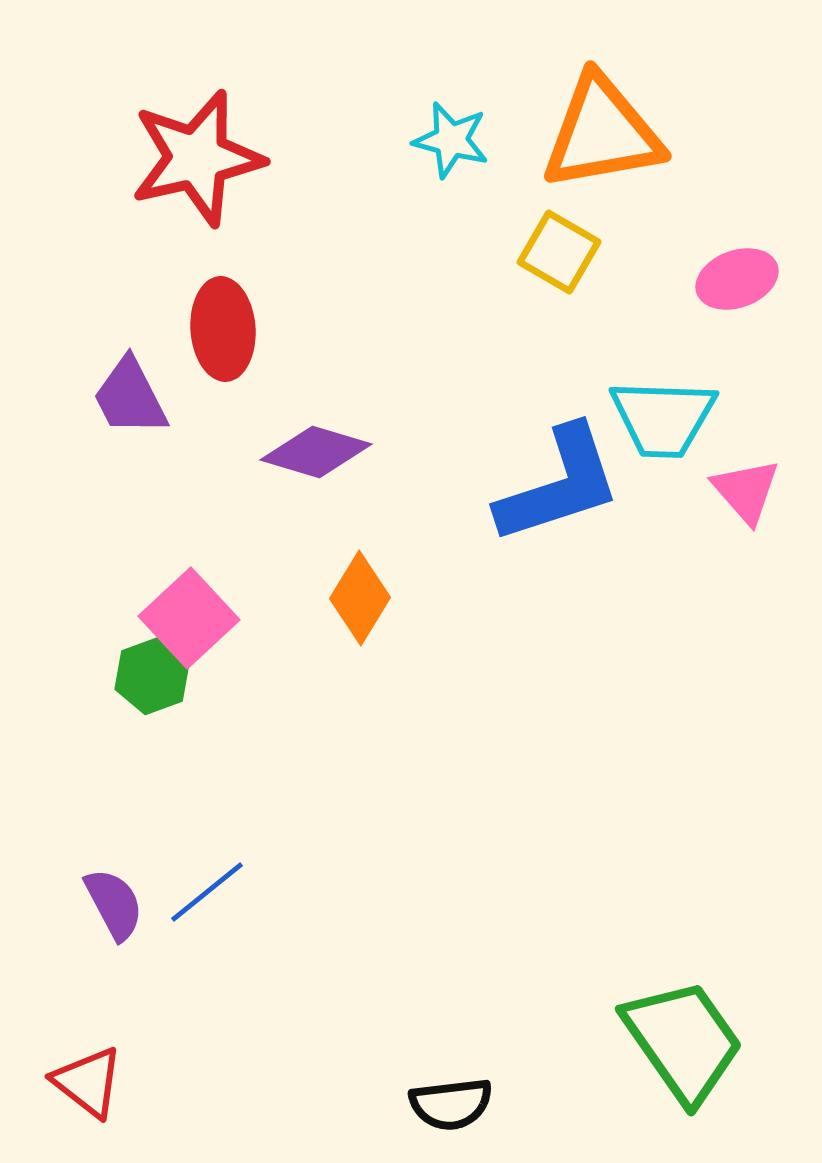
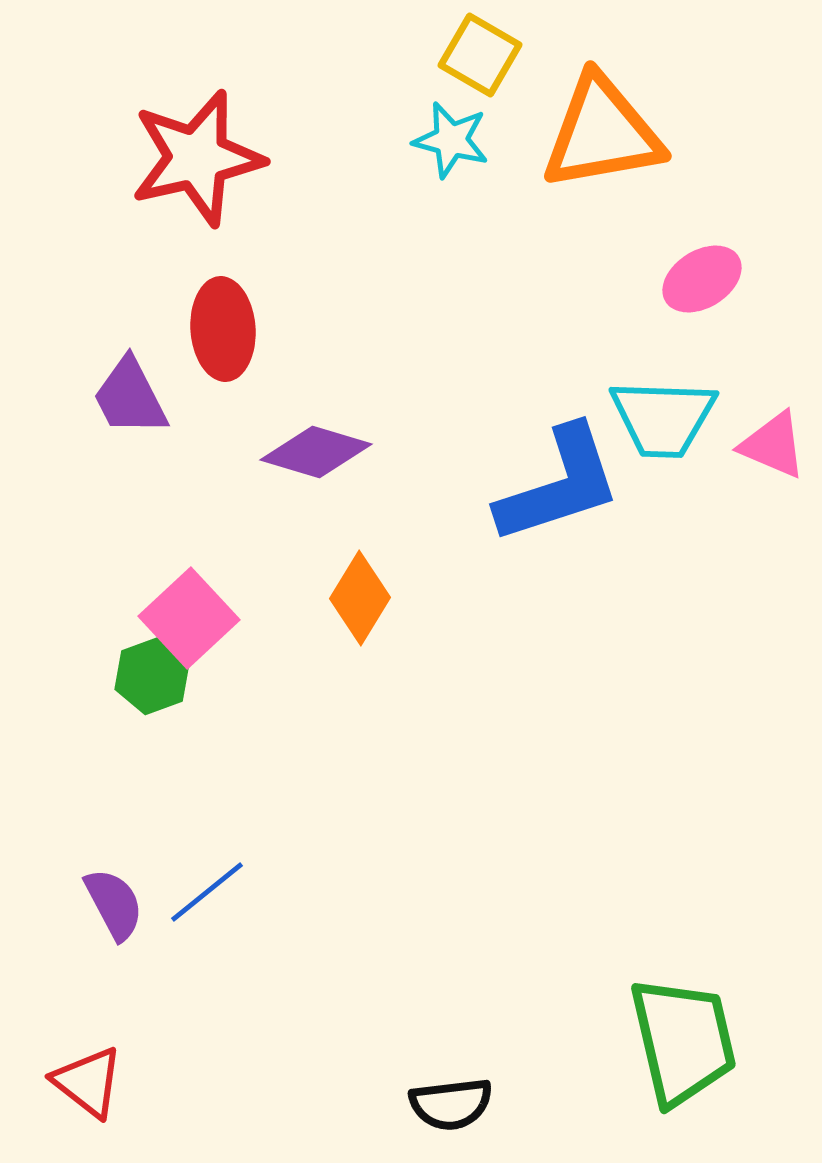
yellow square: moved 79 px left, 197 px up
pink ellipse: moved 35 px left; rotated 12 degrees counterclockwise
pink triangle: moved 27 px right, 46 px up; rotated 26 degrees counterclockwise
green trapezoid: rotated 22 degrees clockwise
